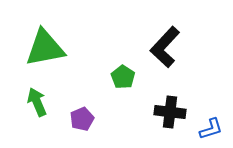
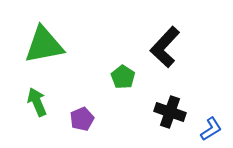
green triangle: moved 1 px left, 3 px up
black cross: rotated 12 degrees clockwise
blue L-shape: rotated 15 degrees counterclockwise
